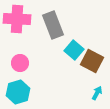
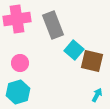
pink cross: rotated 12 degrees counterclockwise
brown square: rotated 15 degrees counterclockwise
cyan arrow: moved 2 px down
